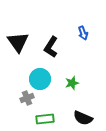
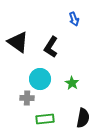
blue arrow: moved 9 px left, 14 px up
black triangle: rotated 20 degrees counterclockwise
green star: rotated 24 degrees counterclockwise
gray cross: rotated 24 degrees clockwise
black semicircle: rotated 102 degrees counterclockwise
